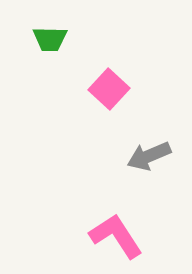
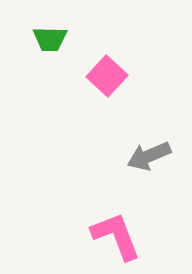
pink square: moved 2 px left, 13 px up
pink L-shape: rotated 12 degrees clockwise
